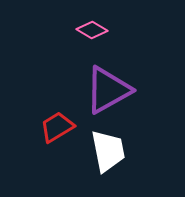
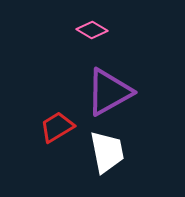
purple triangle: moved 1 px right, 2 px down
white trapezoid: moved 1 px left, 1 px down
